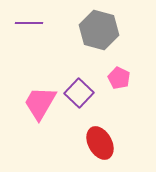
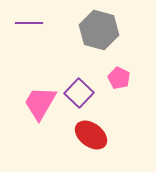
red ellipse: moved 9 px left, 8 px up; rotated 24 degrees counterclockwise
